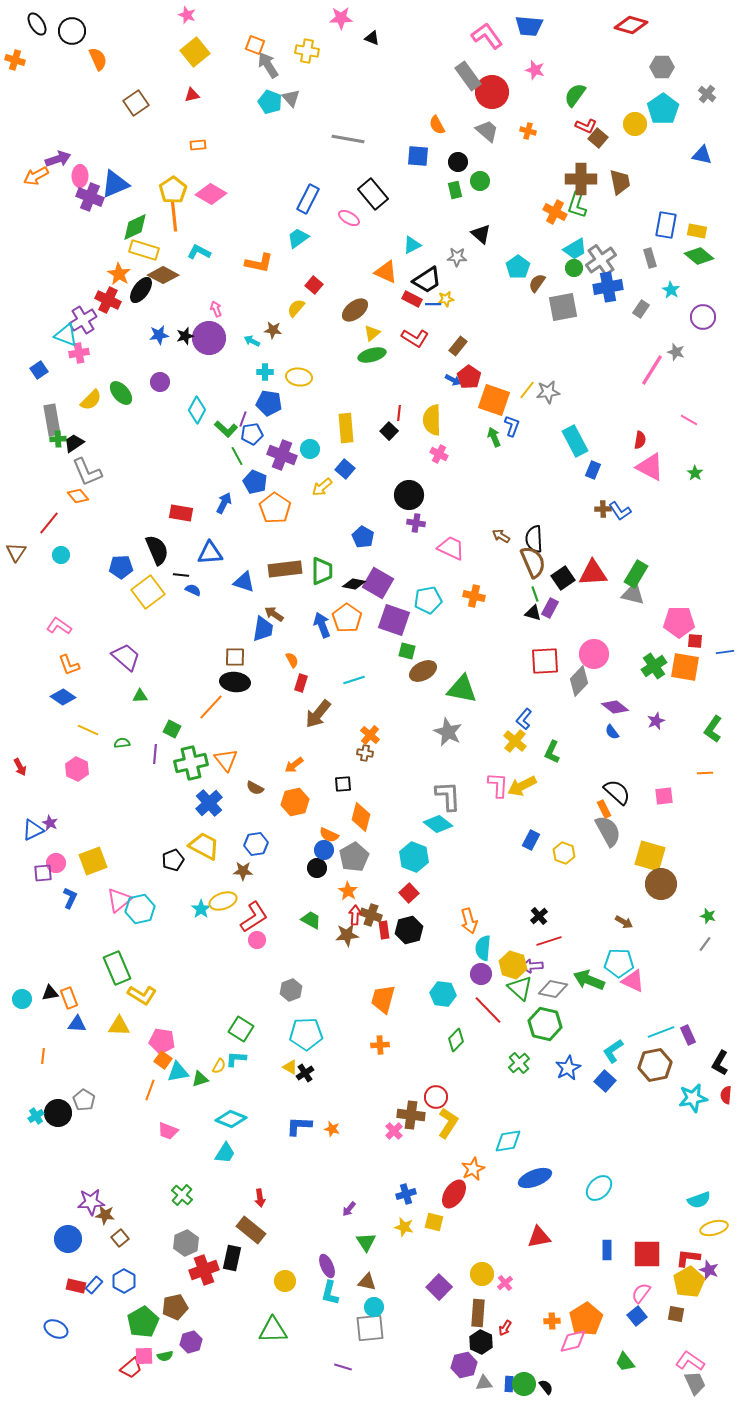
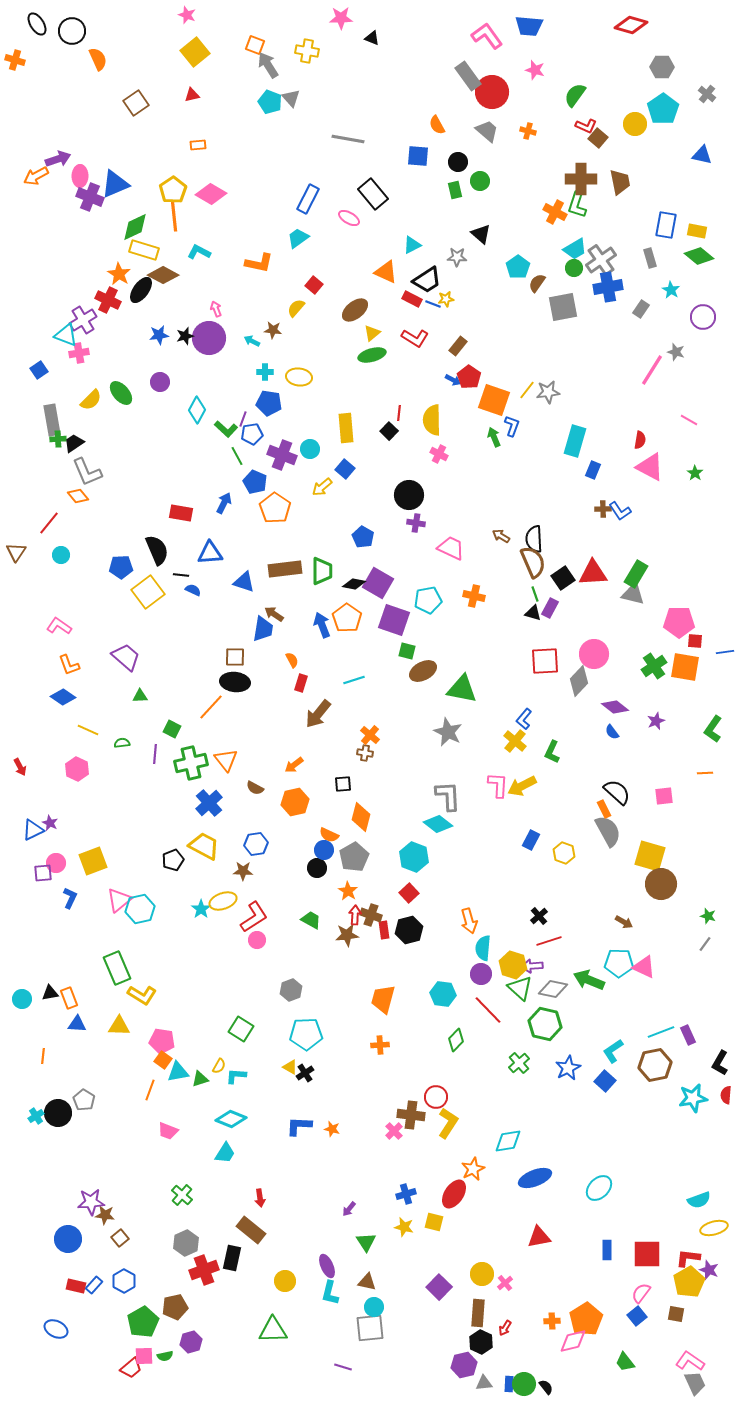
blue line at (433, 304): rotated 21 degrees clockwise
cyan rectangle at (575, 441): rotated 44 degrees clockwise
pink triangle at (633, 981): moved 11 px right, 14 px up
cyan L-shape at (236, 1059): moved 17 px down
